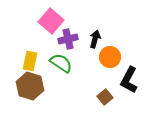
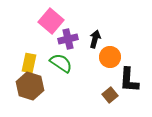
yellow rectangle: moved 1 px left, 2 px down
black L-shape: rotated 24 degrees counterclockwise
brown square: moved 5 px right, 2 px up
